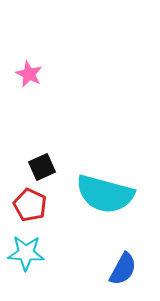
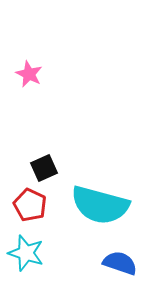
black square: moved 2 px right, 1 px down
cyan semicircle: moved 5 px left, 11 px down
cyan star: rotated 15 degrees clockwise
blue semicircle: moved 3 px left, 6 px up; rotated 100 degrees counterclockwise
